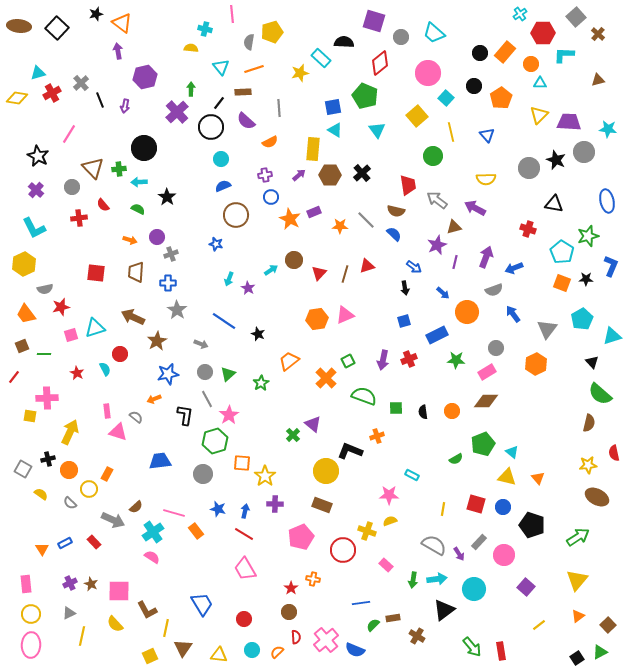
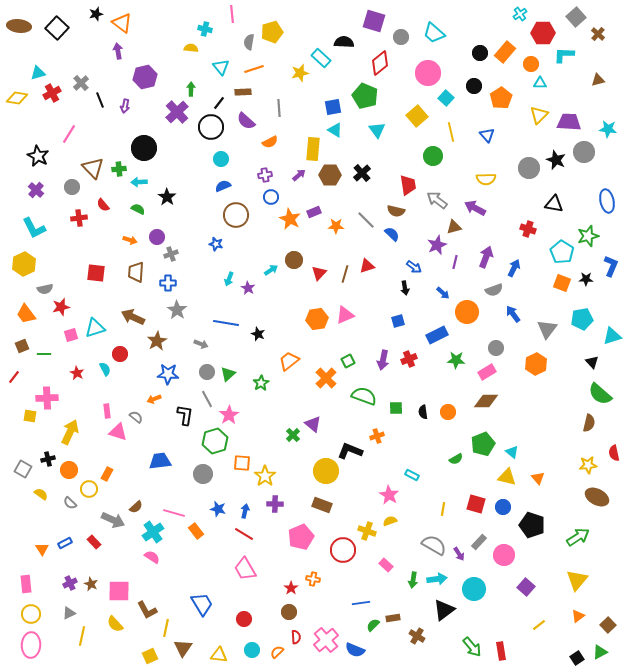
orange star at (340, 226): moved 4 px left
blue semicircle at (394, 234): moved 2 px left
blue arrow at (514, 268): rotated 138 degrees clockwise
cyan pentagon at (582, 319): rotated 20 degrees clockwise
blue line at (224, 321): moved 2 px right, 2 px down; rotated 25 degrees counterclockwise
blue square at (404, 321): moved 6 px left
gray circle at (205, 372): moved 2 px right
blue star at (168, 374): rotated 15 degrees clockwise
orange circle at (452, 411): moved 4 px left, 1 px down
pink star at (389, 495): rotated 30 degrees clockwise
